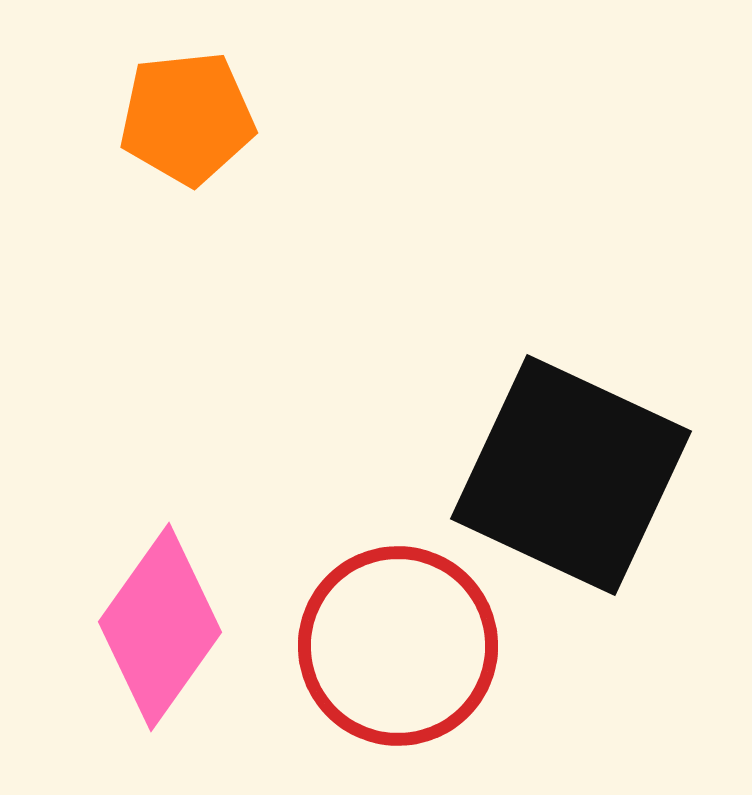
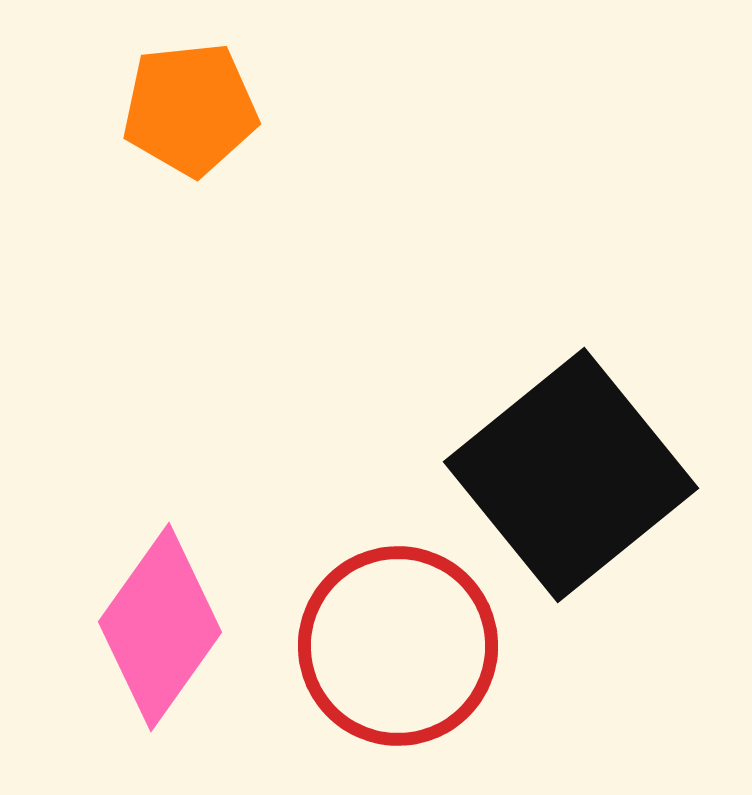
orange pentagon: moved 3 px right, 9 px up
black square: rotated 26 degrees clockwise
